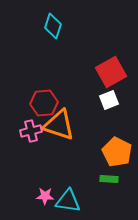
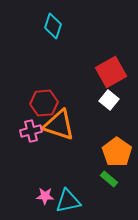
white square: rotated 30 degrees counterclockwise
orange pentagon: rotated 8 degrees clockwise
green rectangle: rotated 36 degrees clockwise
cyan triangle: rotated 20 degrees counterclockwise
